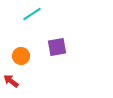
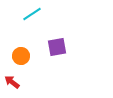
red arrow: moved 1 px right, 1 px down
